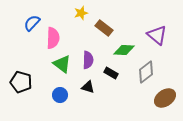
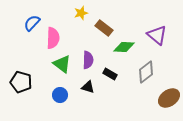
green diamond: moved 3 px up
black rectangle: moved 1 px left, 1 px down
brown ellipse: moved 4 px right
